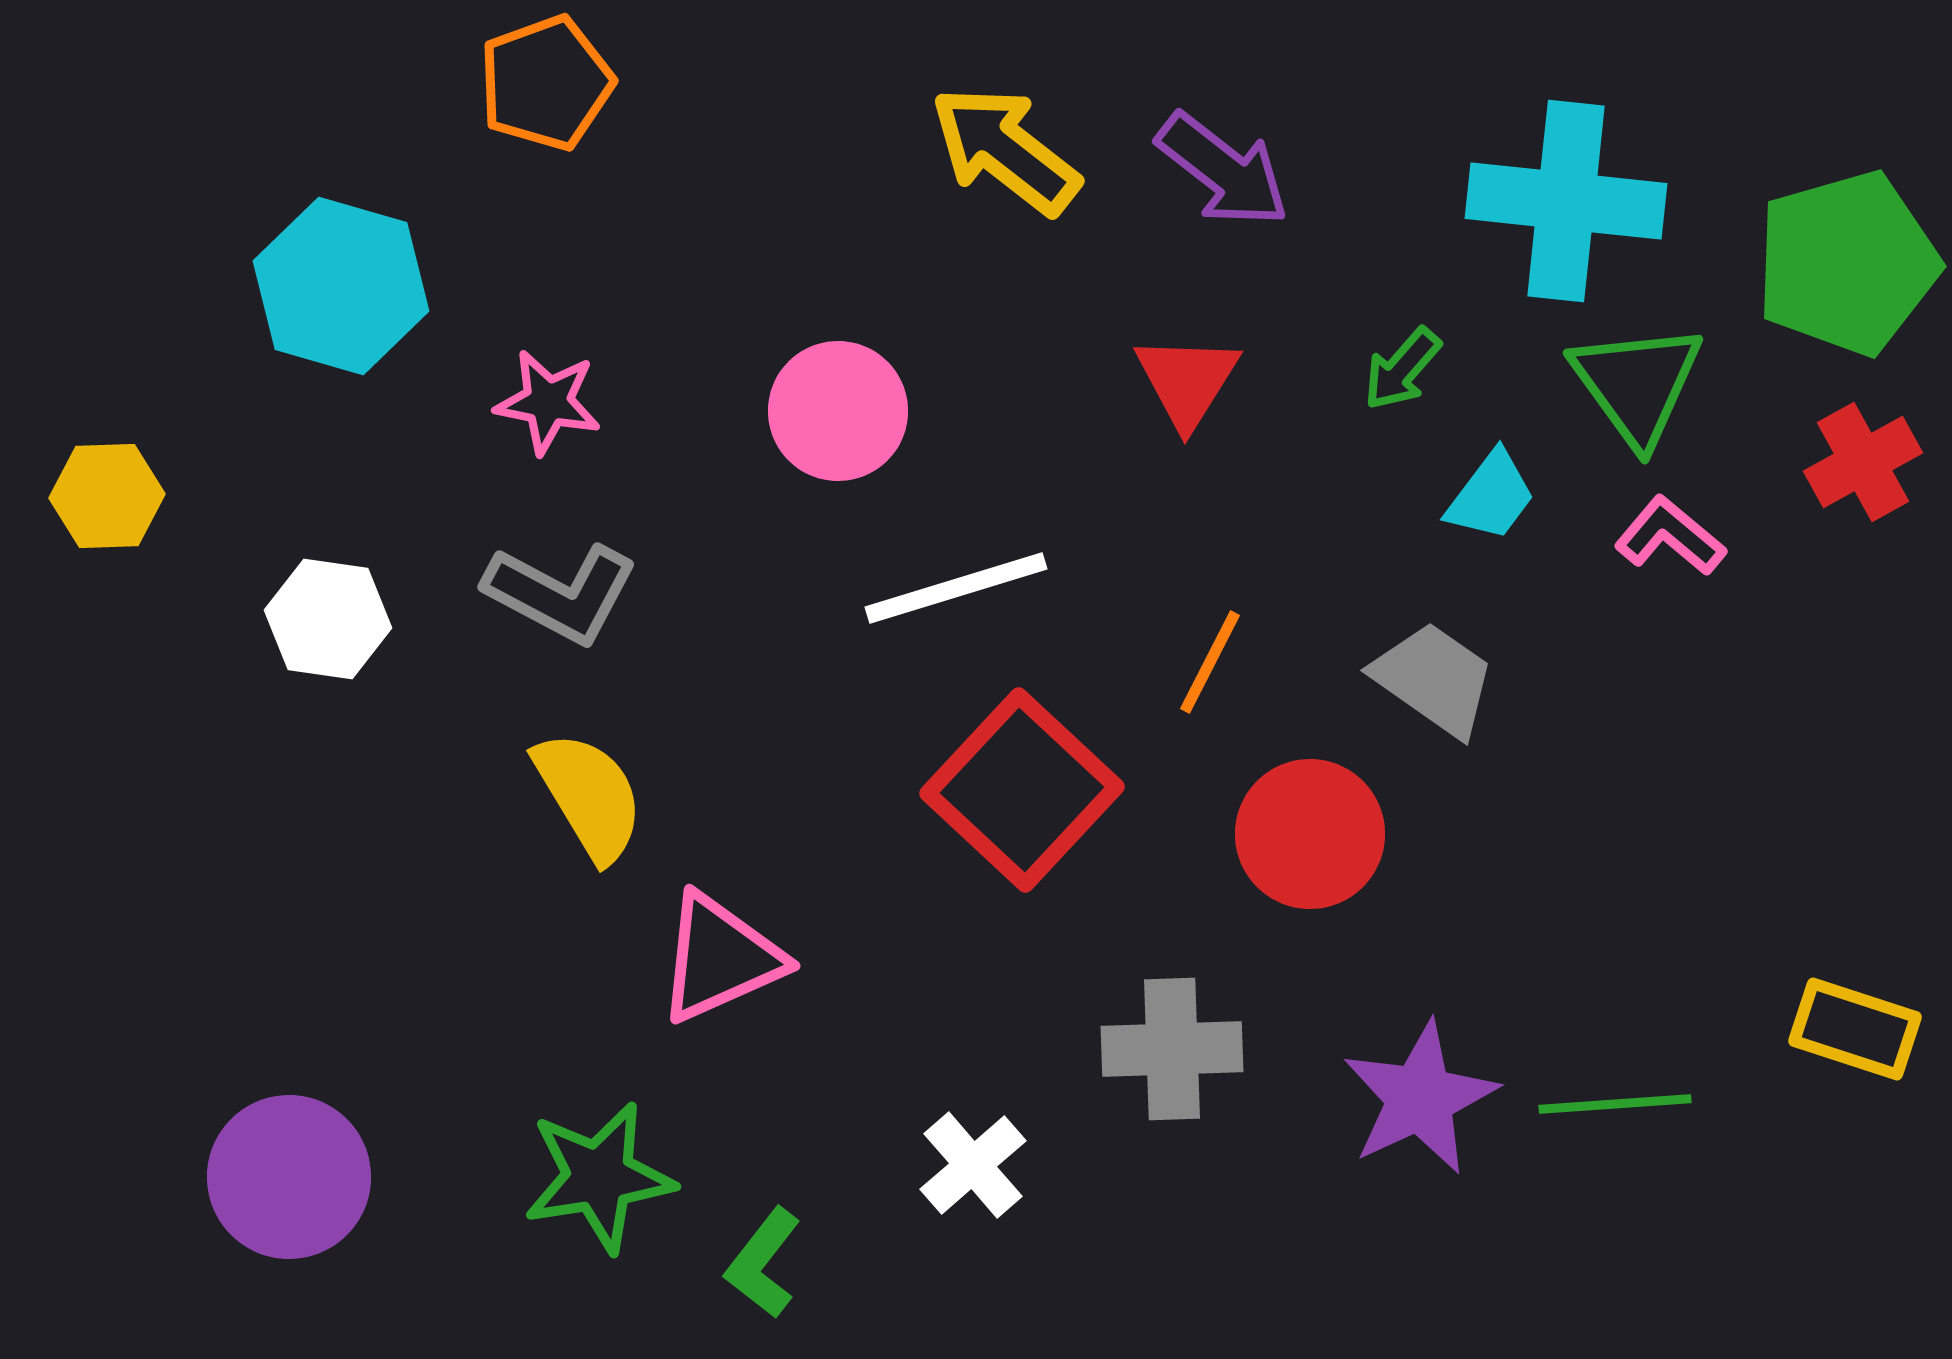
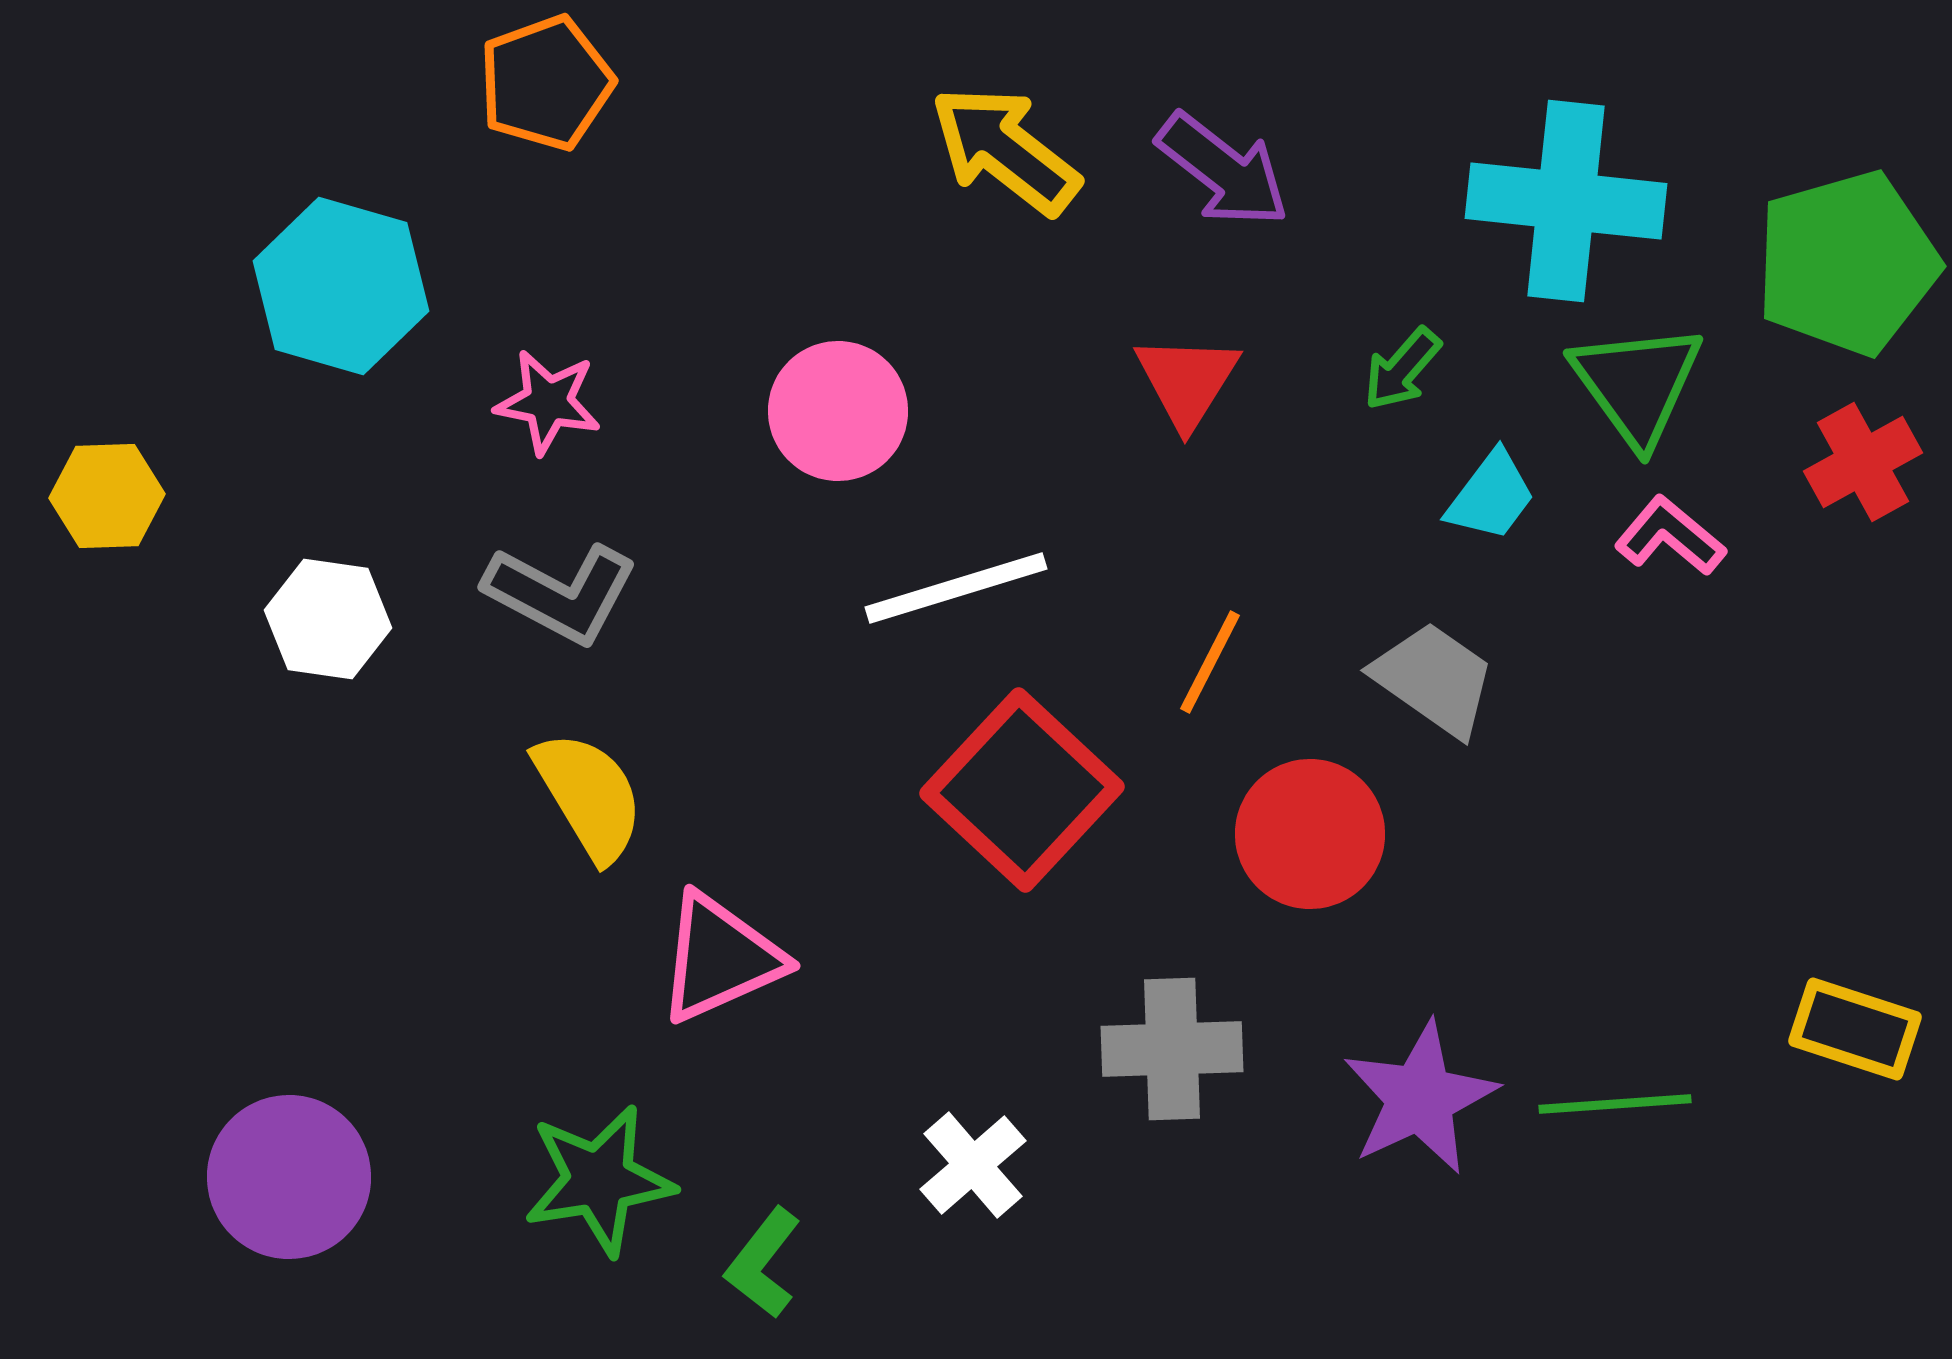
green star: moved 3 px down
